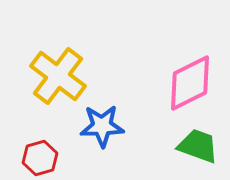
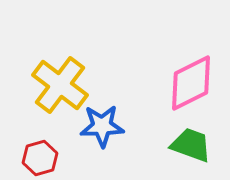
yellow cross: moved 2 px right, 9 px down
pink diamond: moved 1 px right
green trapezoid: moved 7 px left, 1 px up
